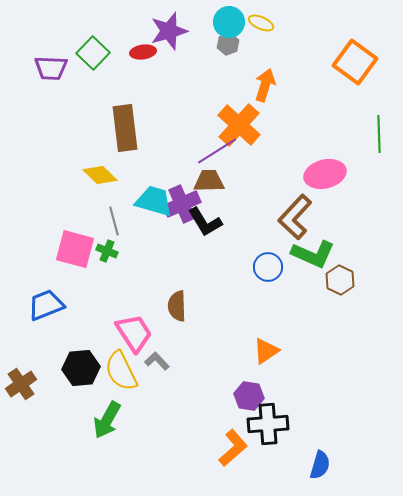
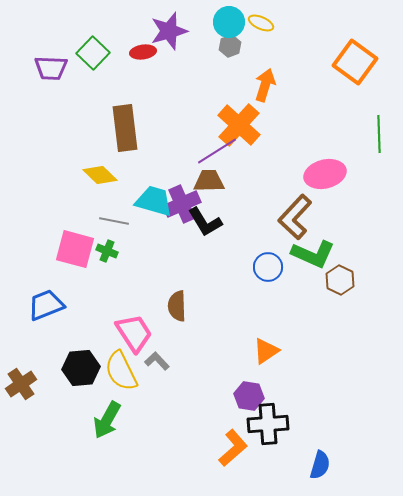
gray hexagon: moved 2 px right, 2 px down
gray line: rotated 64 degrees counterclockwise
